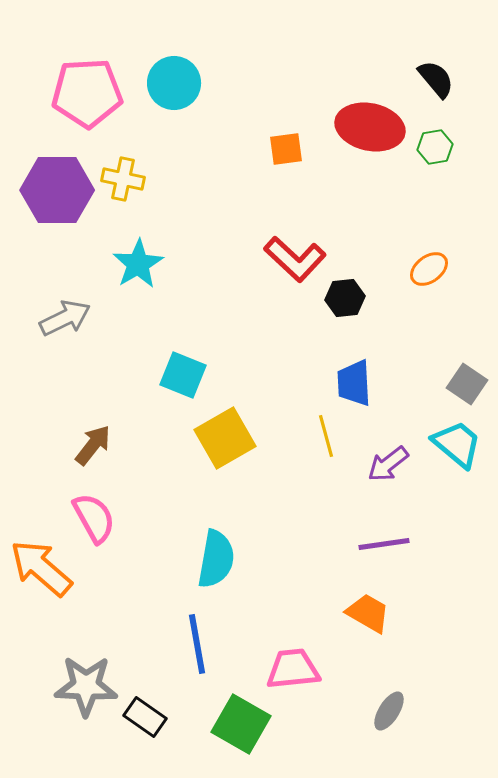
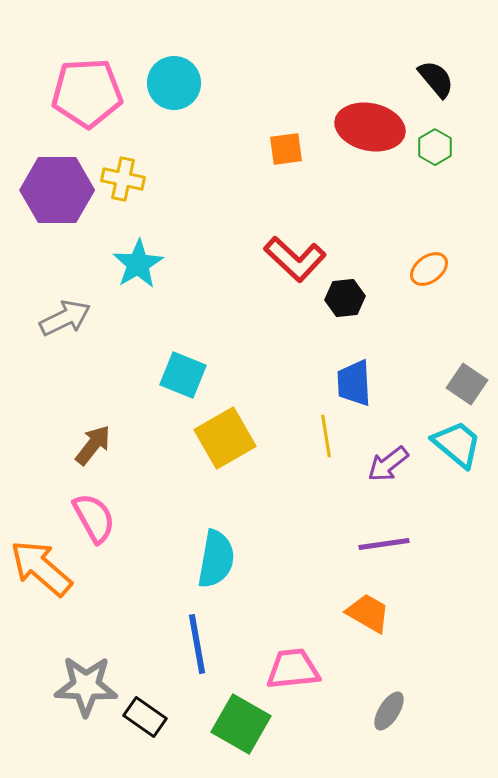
green hexagon: rotated 20 degrees counterclockwise
yellow line: rotated 6 degrees clockwise
